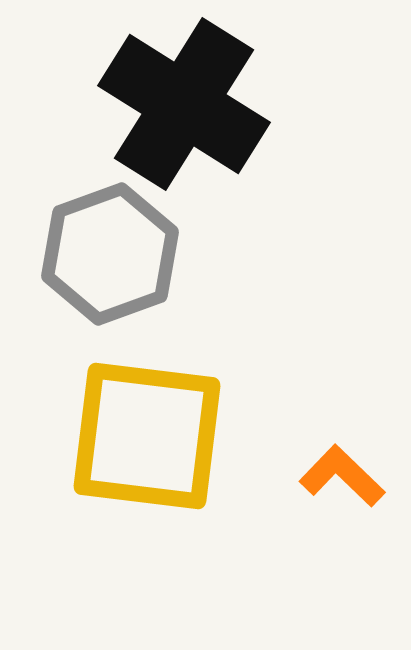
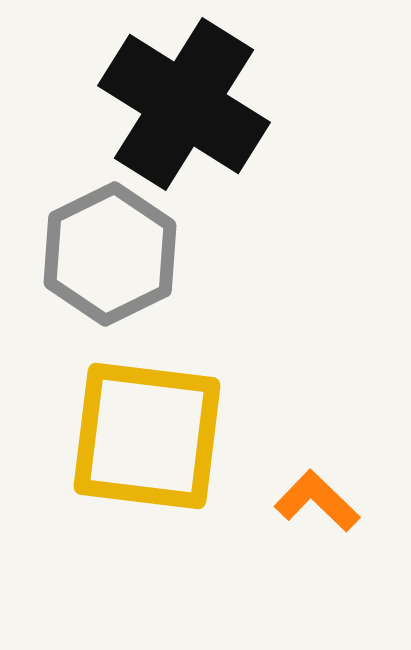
gray hexagon: rotated 6 degrees counterclockwise
orange L-shape: moved 25 px left, 25 px down
